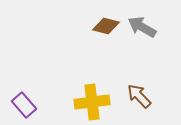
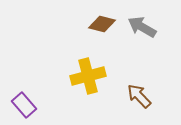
brown diamond: moved 4 px left, 2 px up
yellow cross: moved 4 px left, 26 px up; rotated 8 degrees counterclockwise
